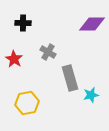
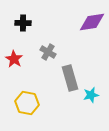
purple diamond: moved 2 px up; rotated 8 degrees counterclockwise
yellow hexagon: rotated 20 degrees clockwise
